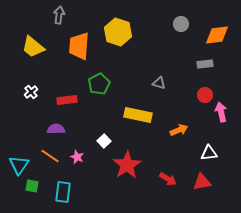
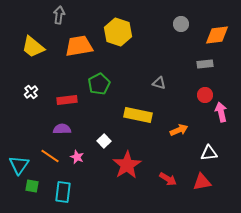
orange trapezoid: rotated 76 degrees clockwise
purple semicircle: moved 6 px right
